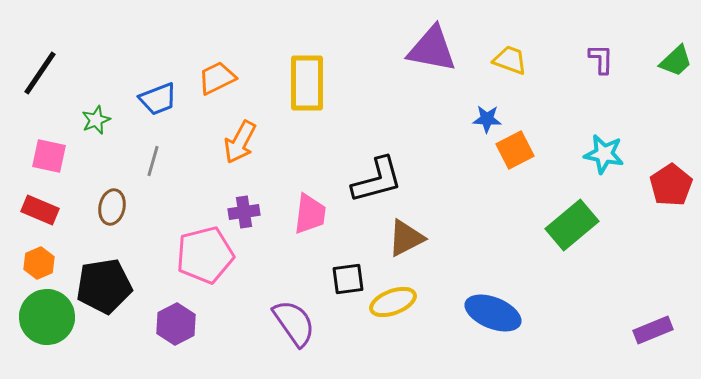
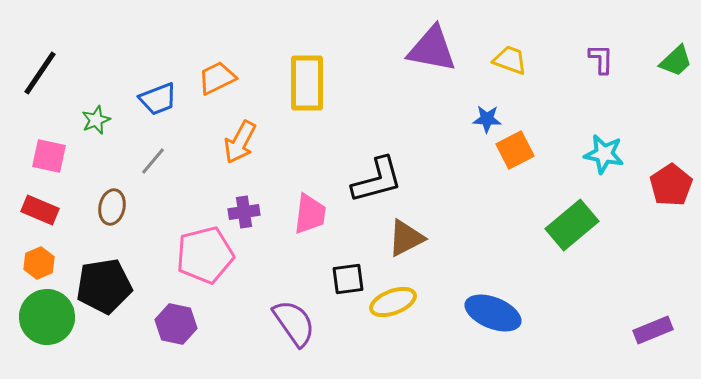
gray line: rotated 24 degrees clockwise
purple hexagon: rotated 21 degrees counterclockwise
